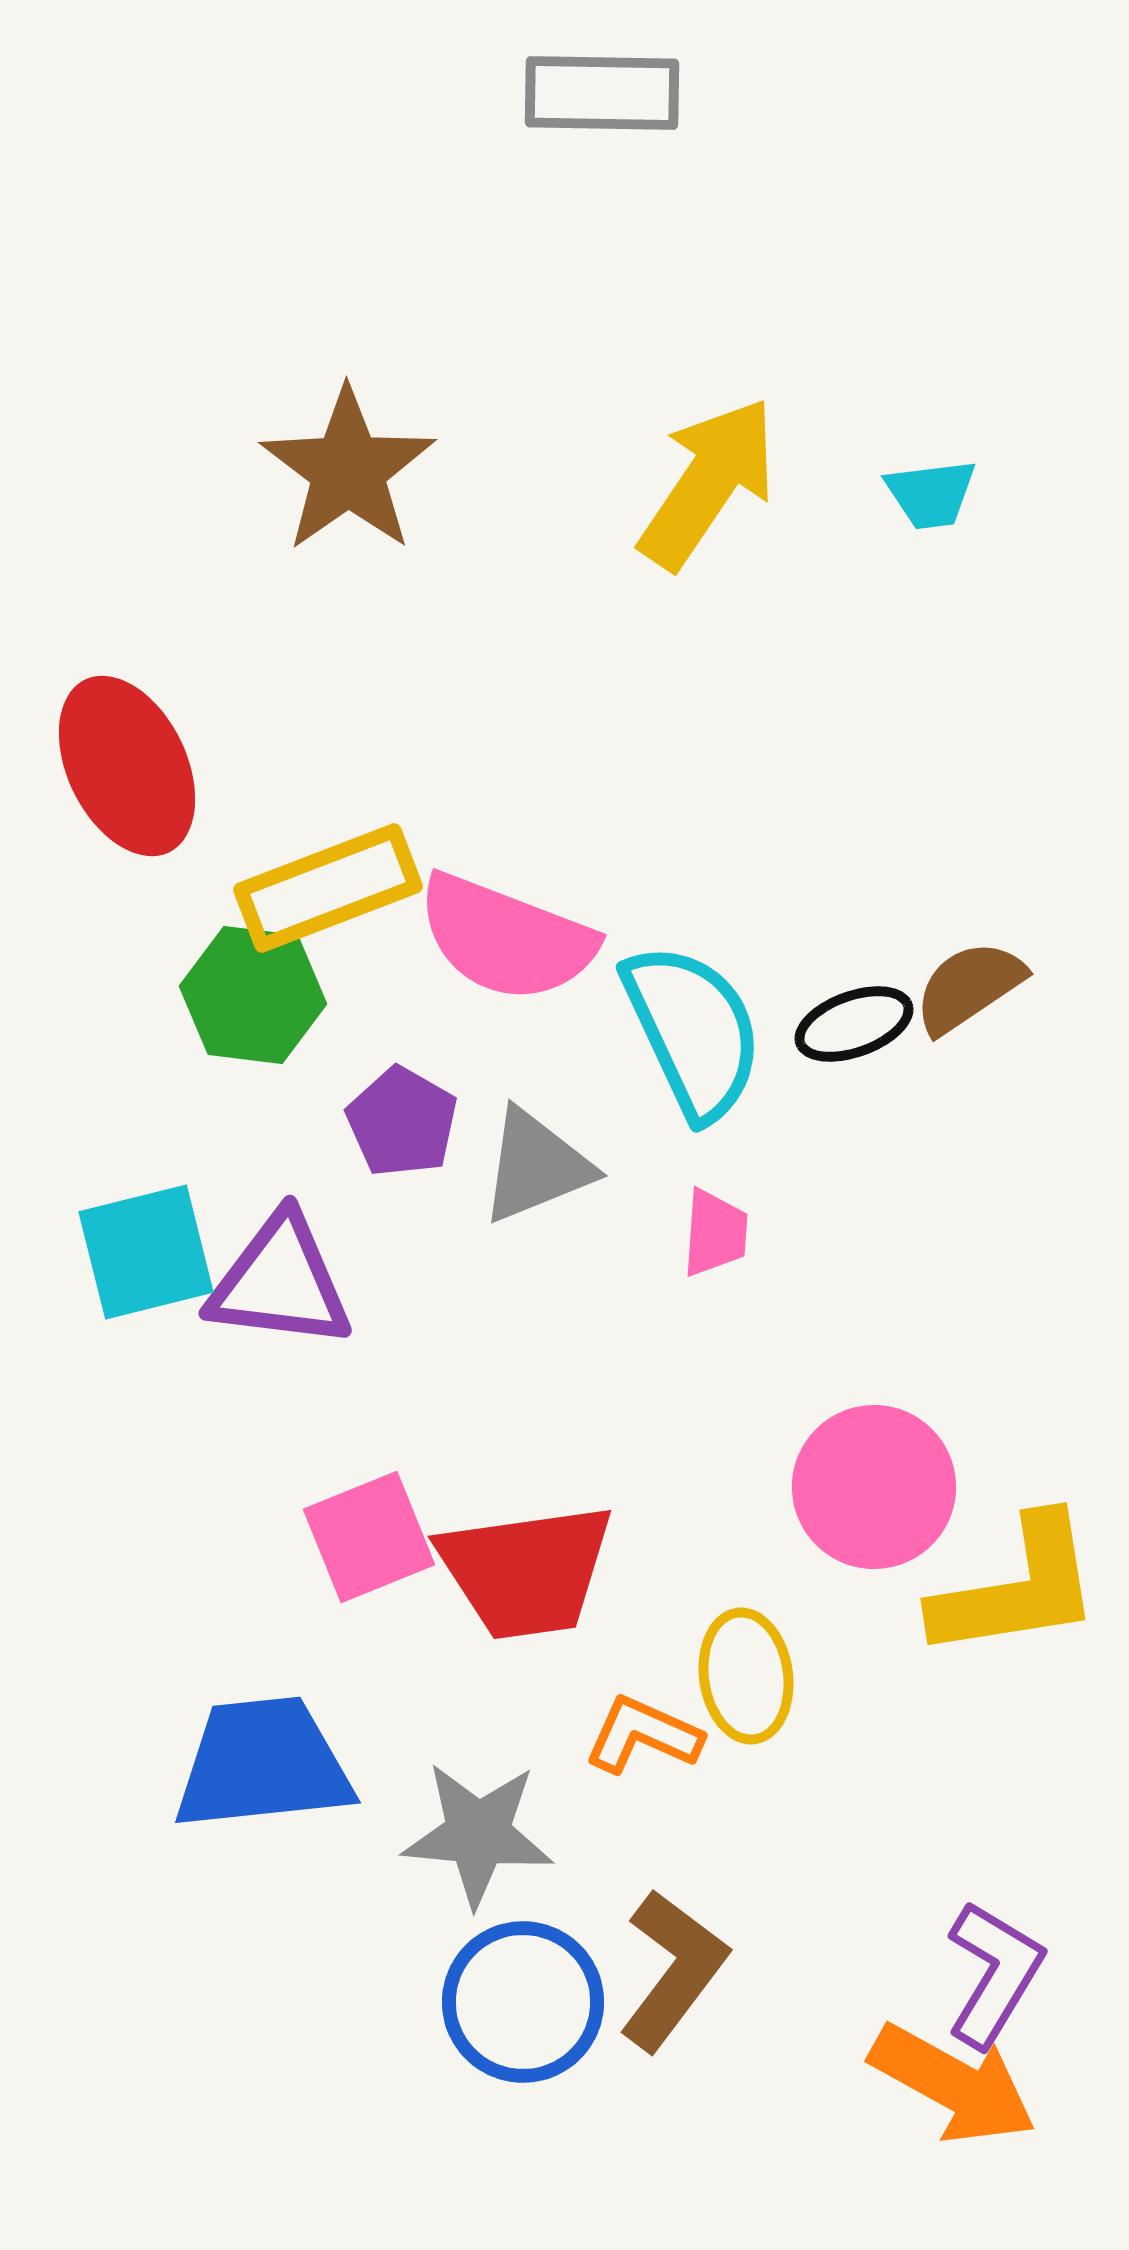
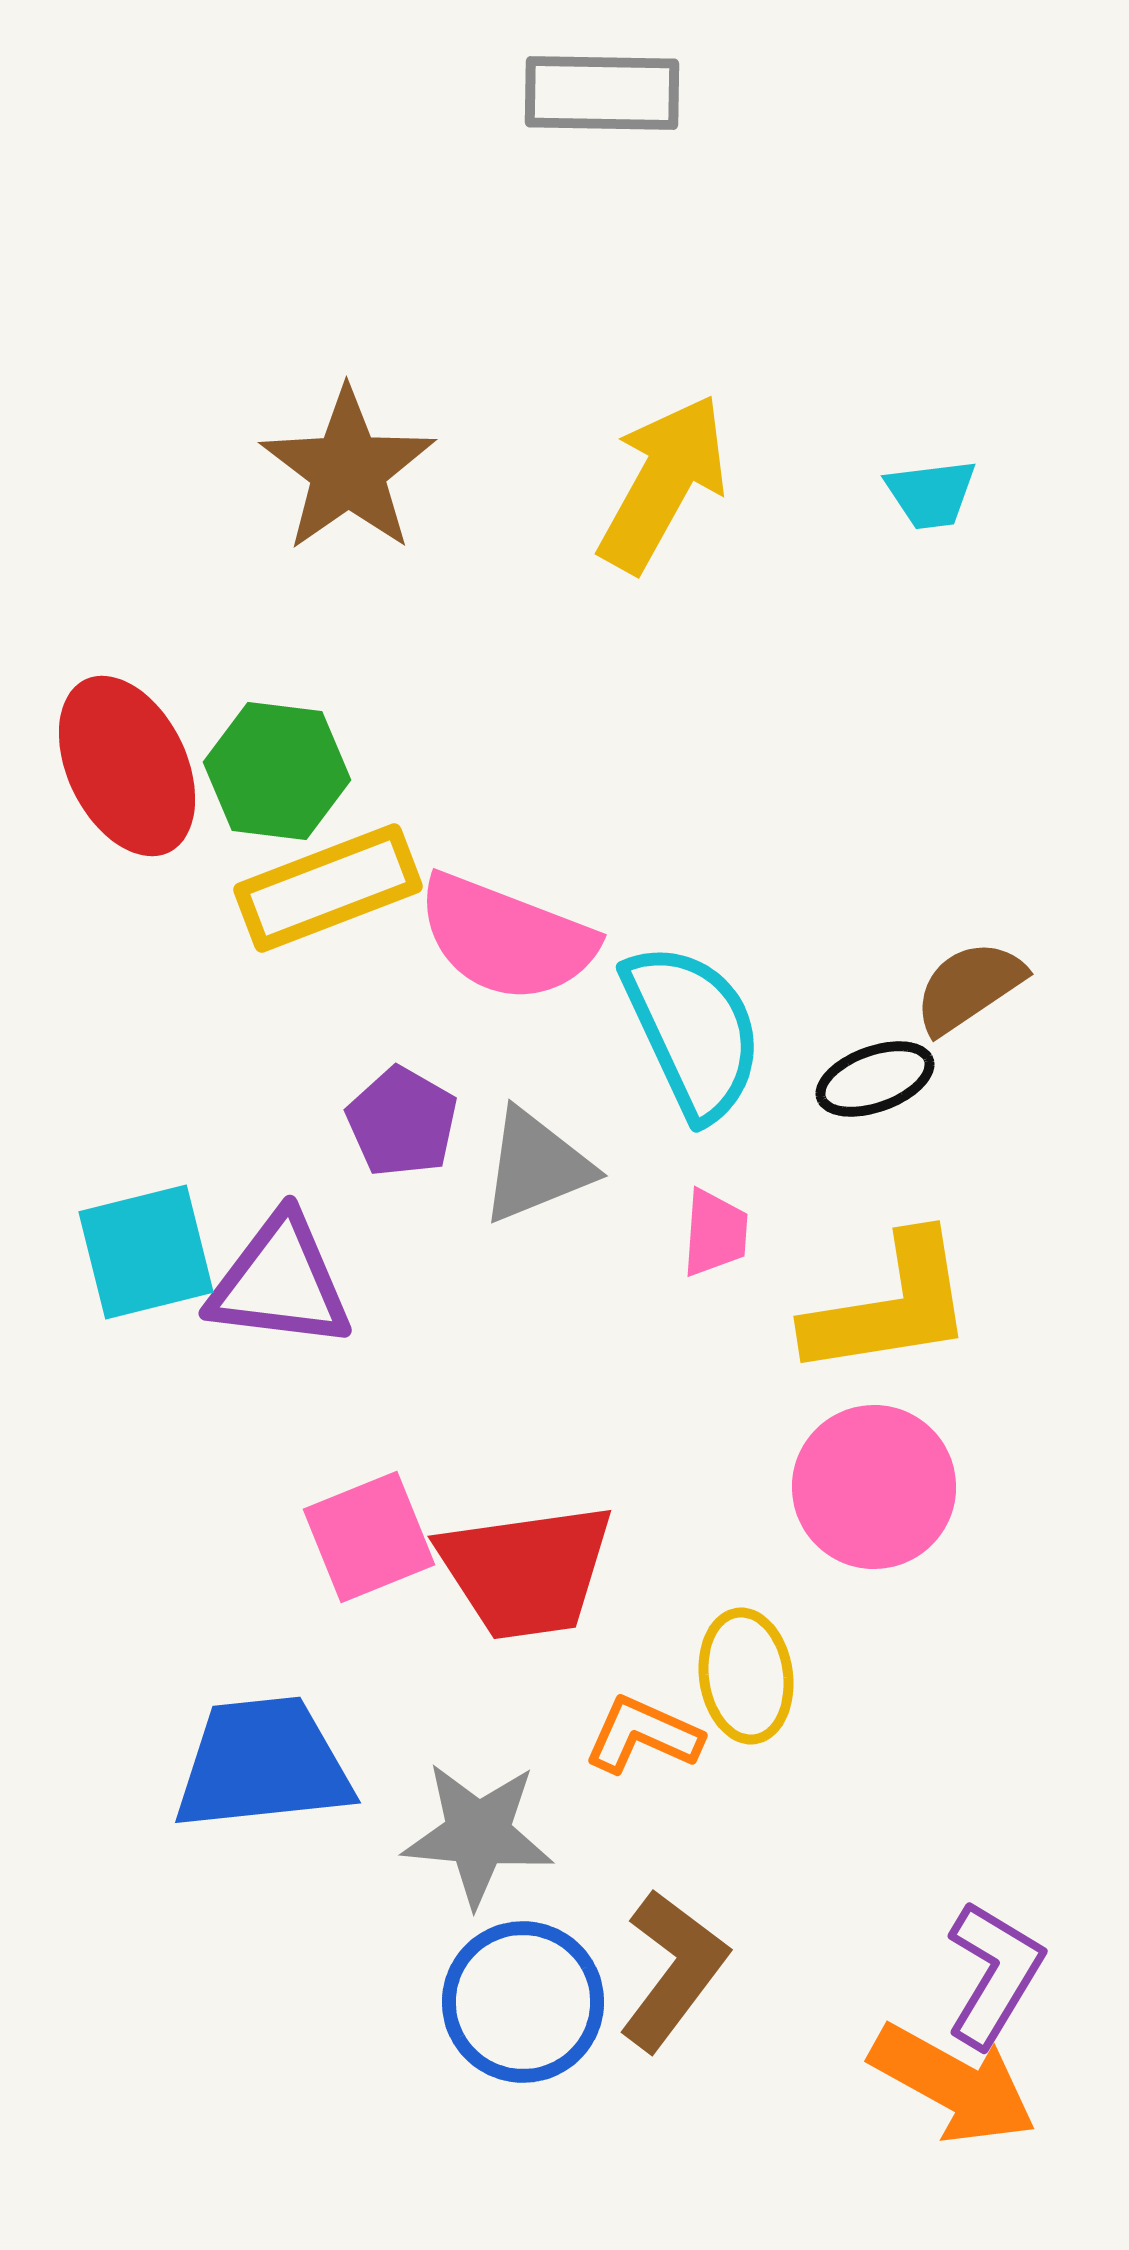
yellow arrow: moved 45 px left; rotated 5 degrees counterclockwise
green hexagon: moved 24 px right, 224 px up
black ellipse: moved 21 px right, 55 px down
yellow L-shape: moved 127 px left, 282 px up
